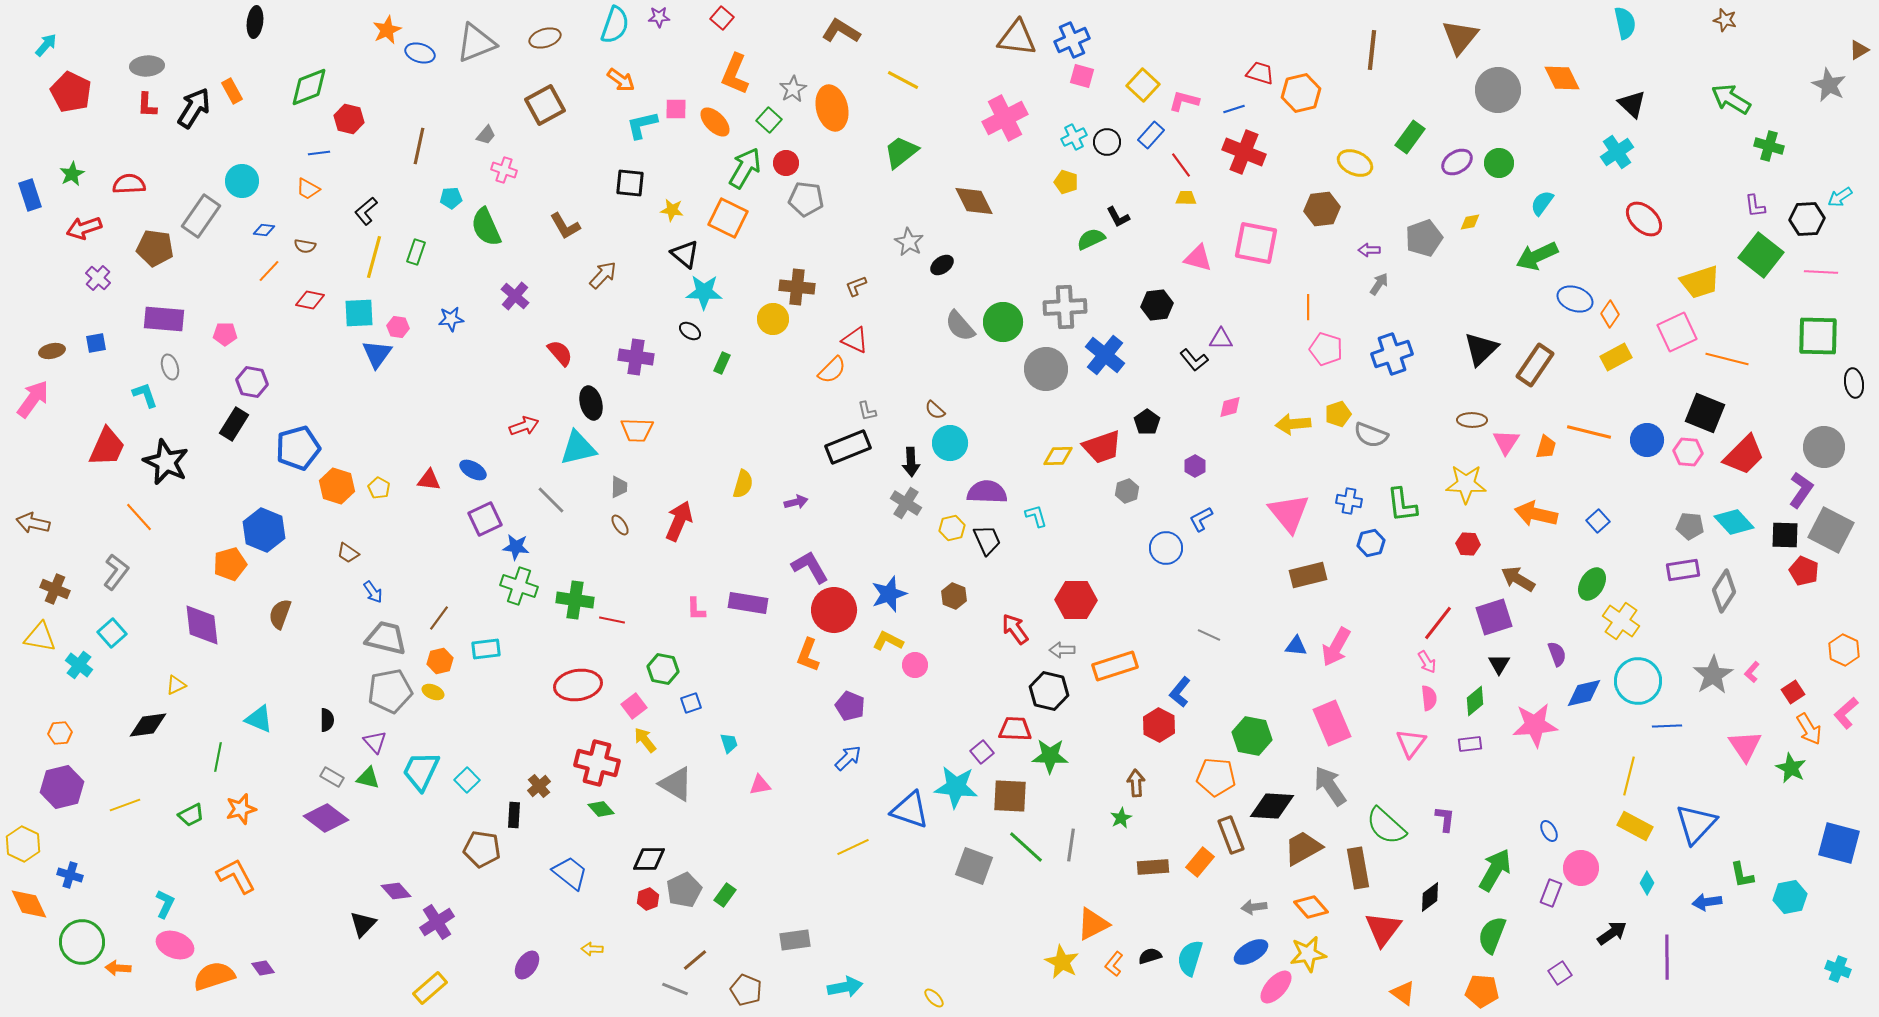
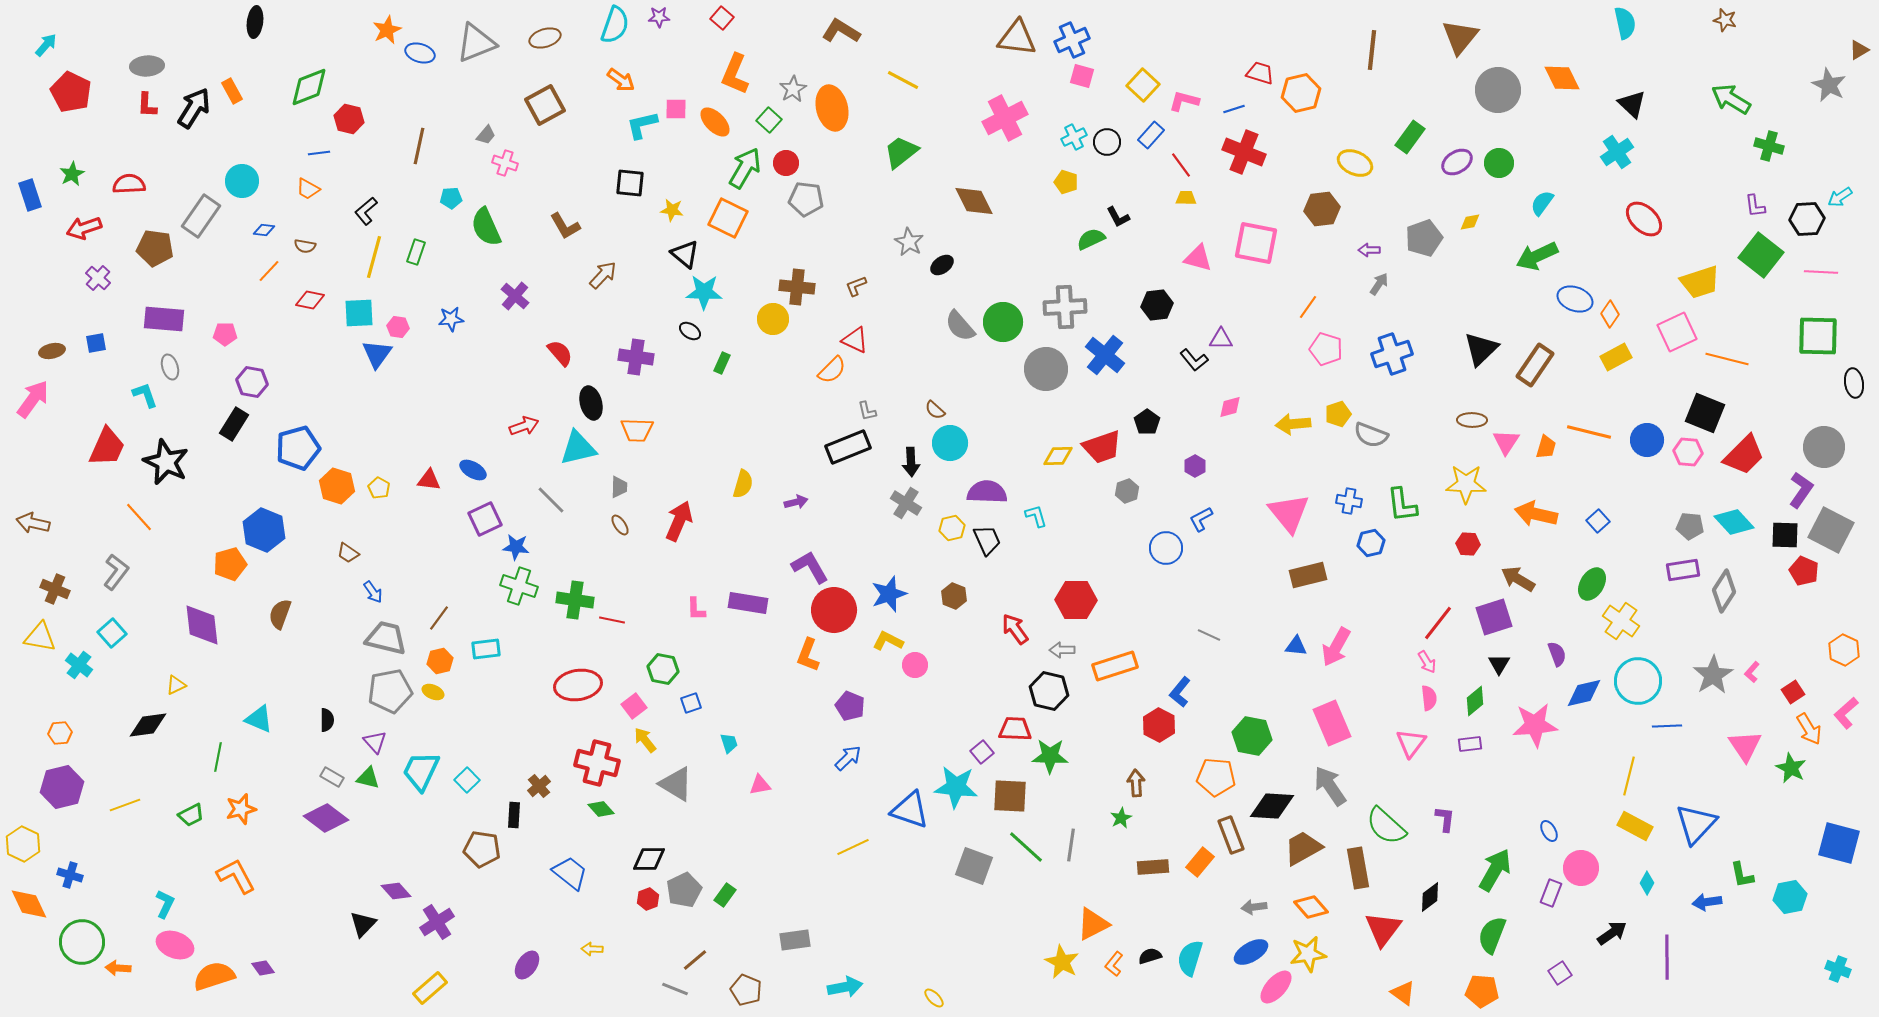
pink cross at (504, 170): moved 1 px right, 7 px up
orange line at (1308, 307): rotated 35 degrees clockwise
